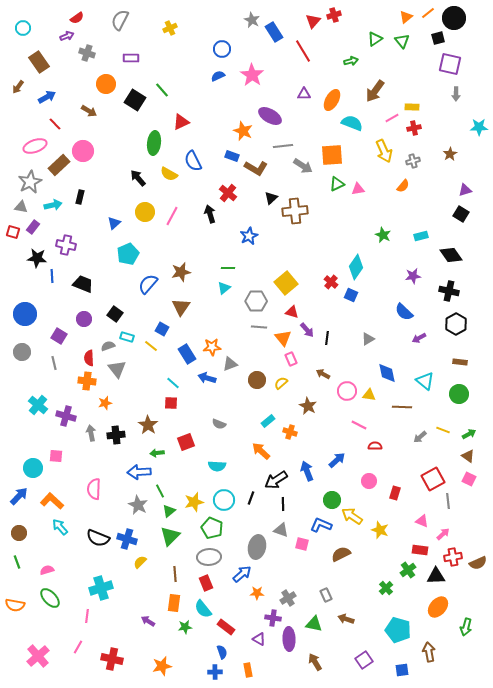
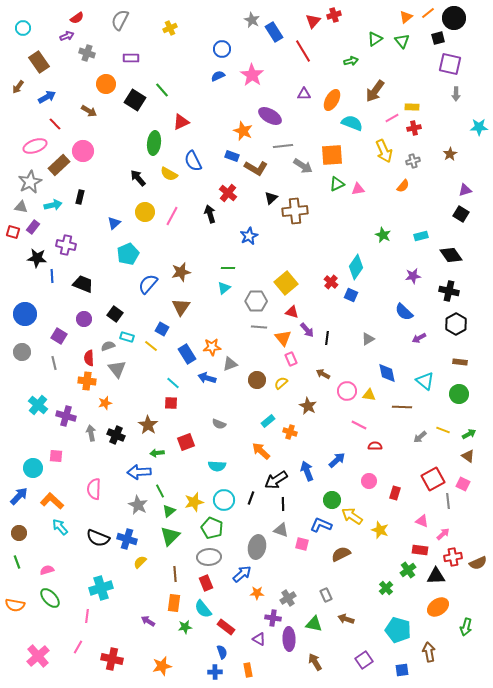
black cross at (116, 435): rotated 30 degrees clockwise
pink square at (469, 479): moved 6 px left, 5 px down
orange ellipse at (438, 607): rotated 15 degrees clockwise
